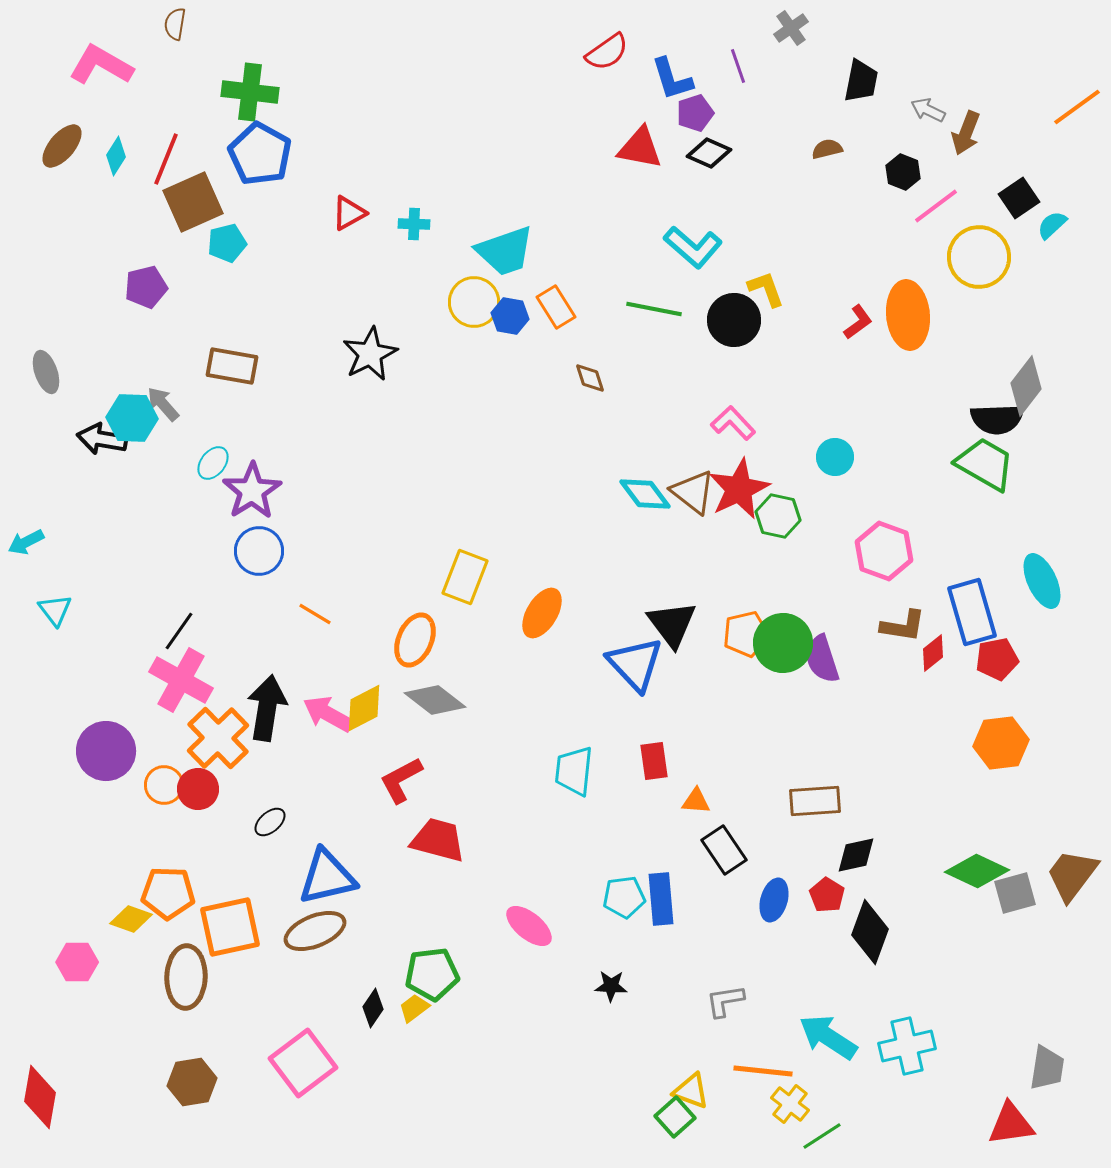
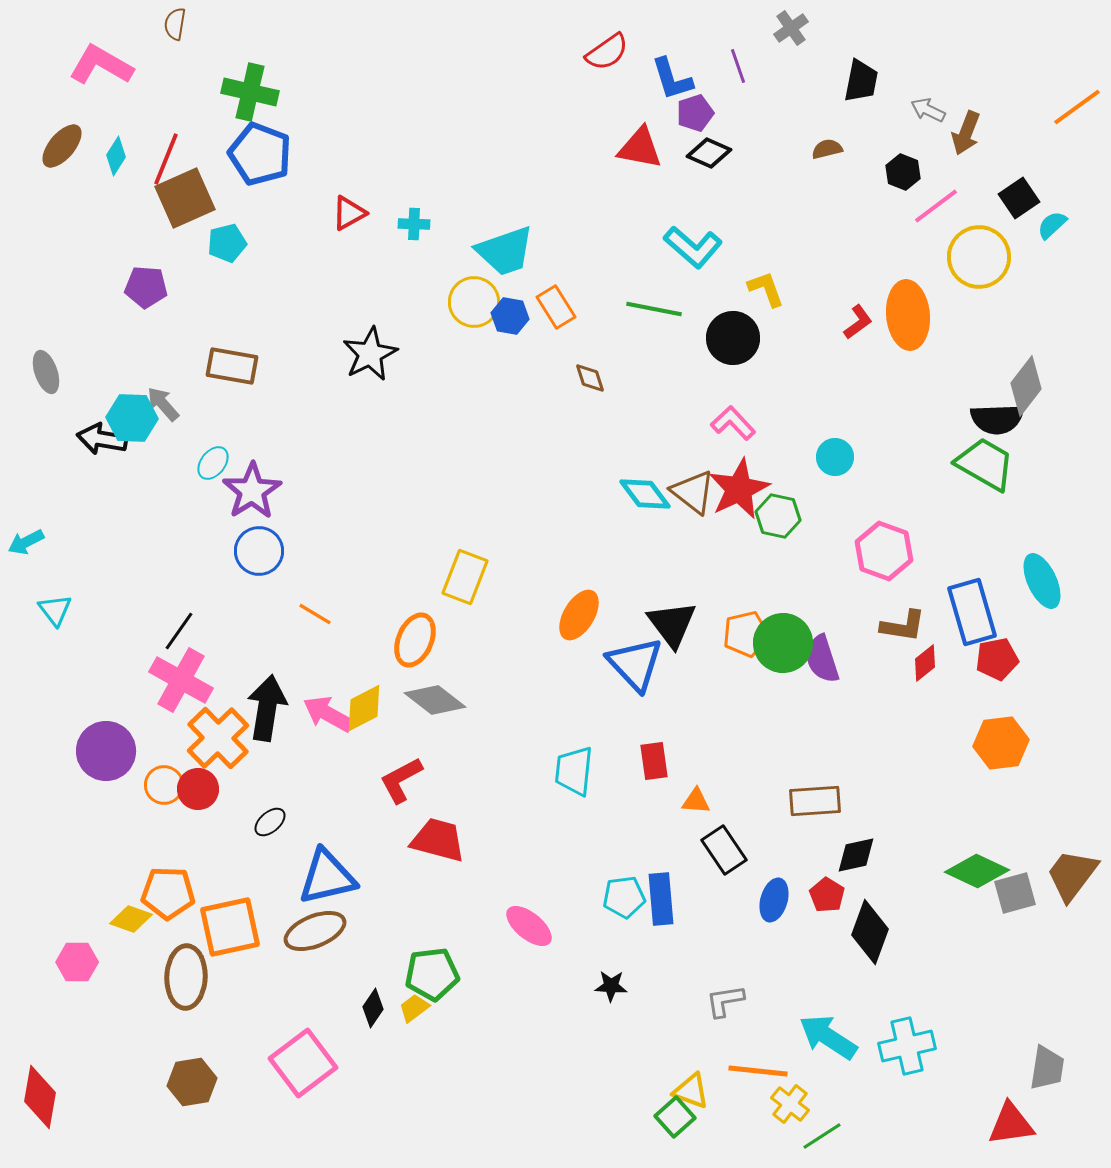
green cross at (250, 92): rotated 6 degrees clockwise
blue pentagon at (260, 154): rotated 8 degrees counterclockwise
brown square at (193, 202): moved 8 px left, 4 px up
purple pentagon at (146, 287): rotated 18 degrees clockwise
black circle at (734, 320): moved 1 px left, 18 px down
orange ellipse at (542, 613): moved 37 px right, 2 px down
red diamond at (933, 653): moved 8 px left, 10 px down
orange line at (763, 1071): moved 5 px left
